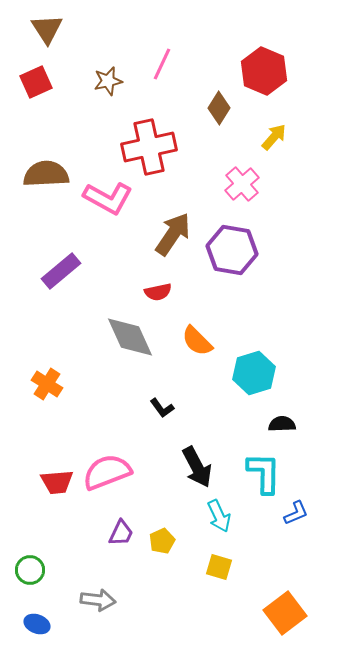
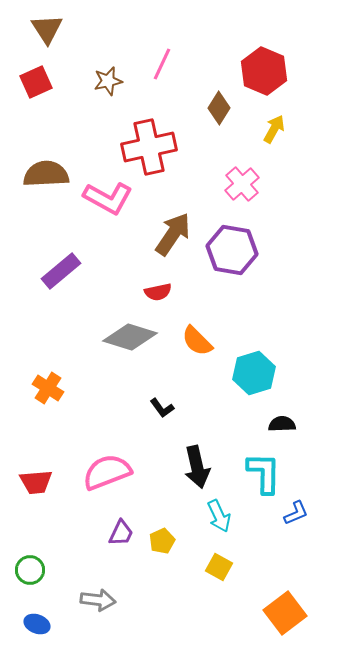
yellow arrow: moved 8 px up; rotated 12 degrees counterclockwise
gray diamond: rotated 48 degrees counterclockwise
orange cross: moved 1 px right, 4 px down
black arrow: rotated 15 degrees clockwise
red trapezoid: moved 21 px left
yellow square: rotated 12 degrees clockwise
